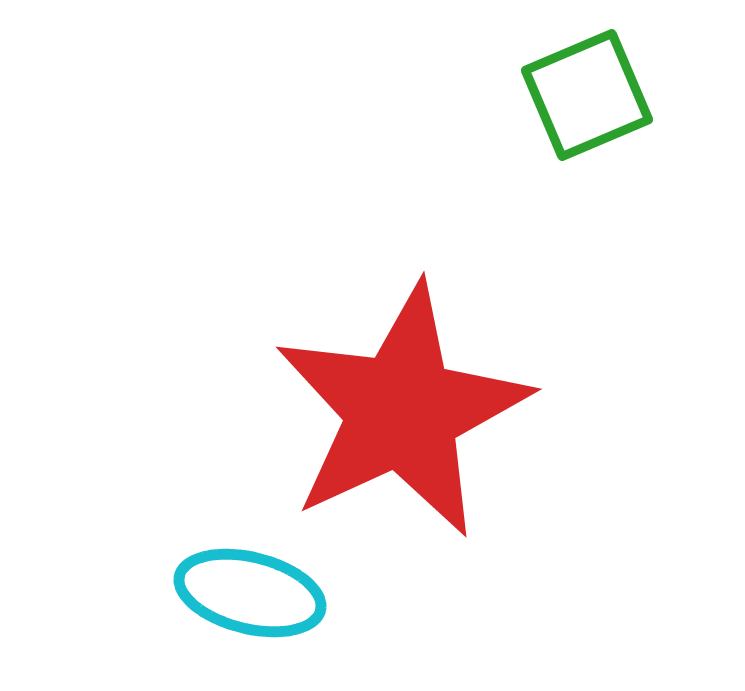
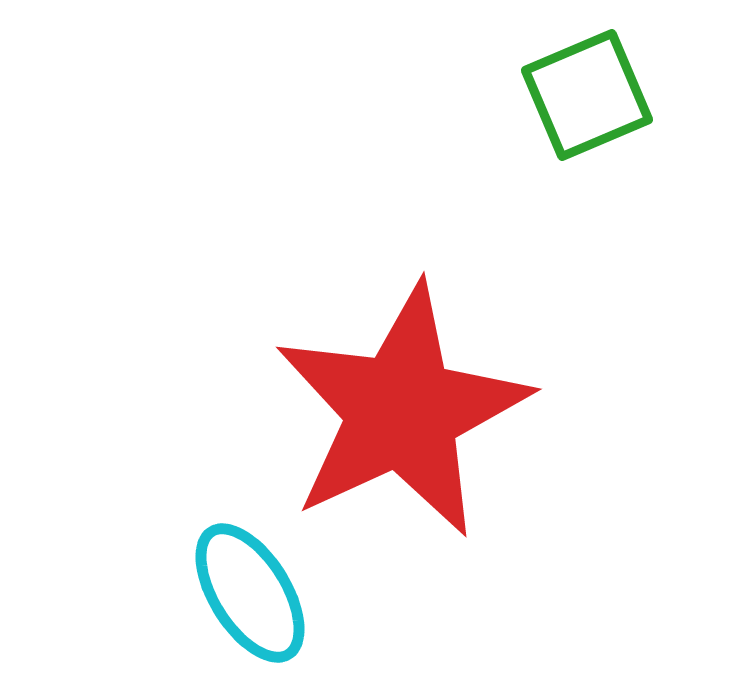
cyan ellipse: rotated 44 degrees clockwise
